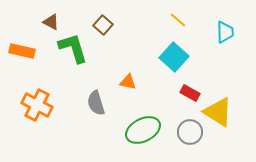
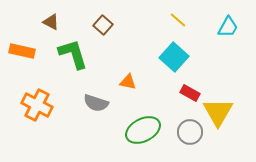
cyan trapezoid: moved 3 px right, 5 px up; rotated 30 degrees clockwise
green L-shape: moved 6 px down
gray semicircle: rotated 55 degrees counterclockwise
yellow triangle: rotated 28 degrees clockwise
